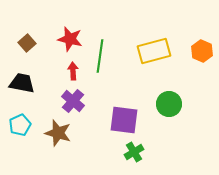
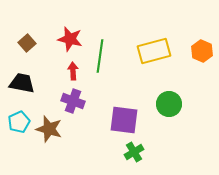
purple cross: rotated 20 degrees counterclockwise
cyan pentagon: moved 1 px left, 3 px up
brown star: moved 9 px left, 4 px up
